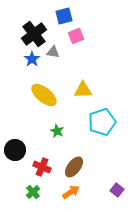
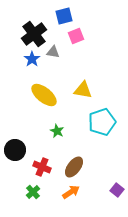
yellow triangle: rotated 12 degrees clockwise
